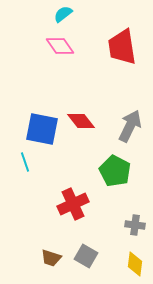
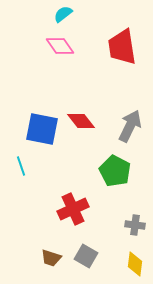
cyan line: moved 4 px left, 4 px down
red cross: moved 5 px down
